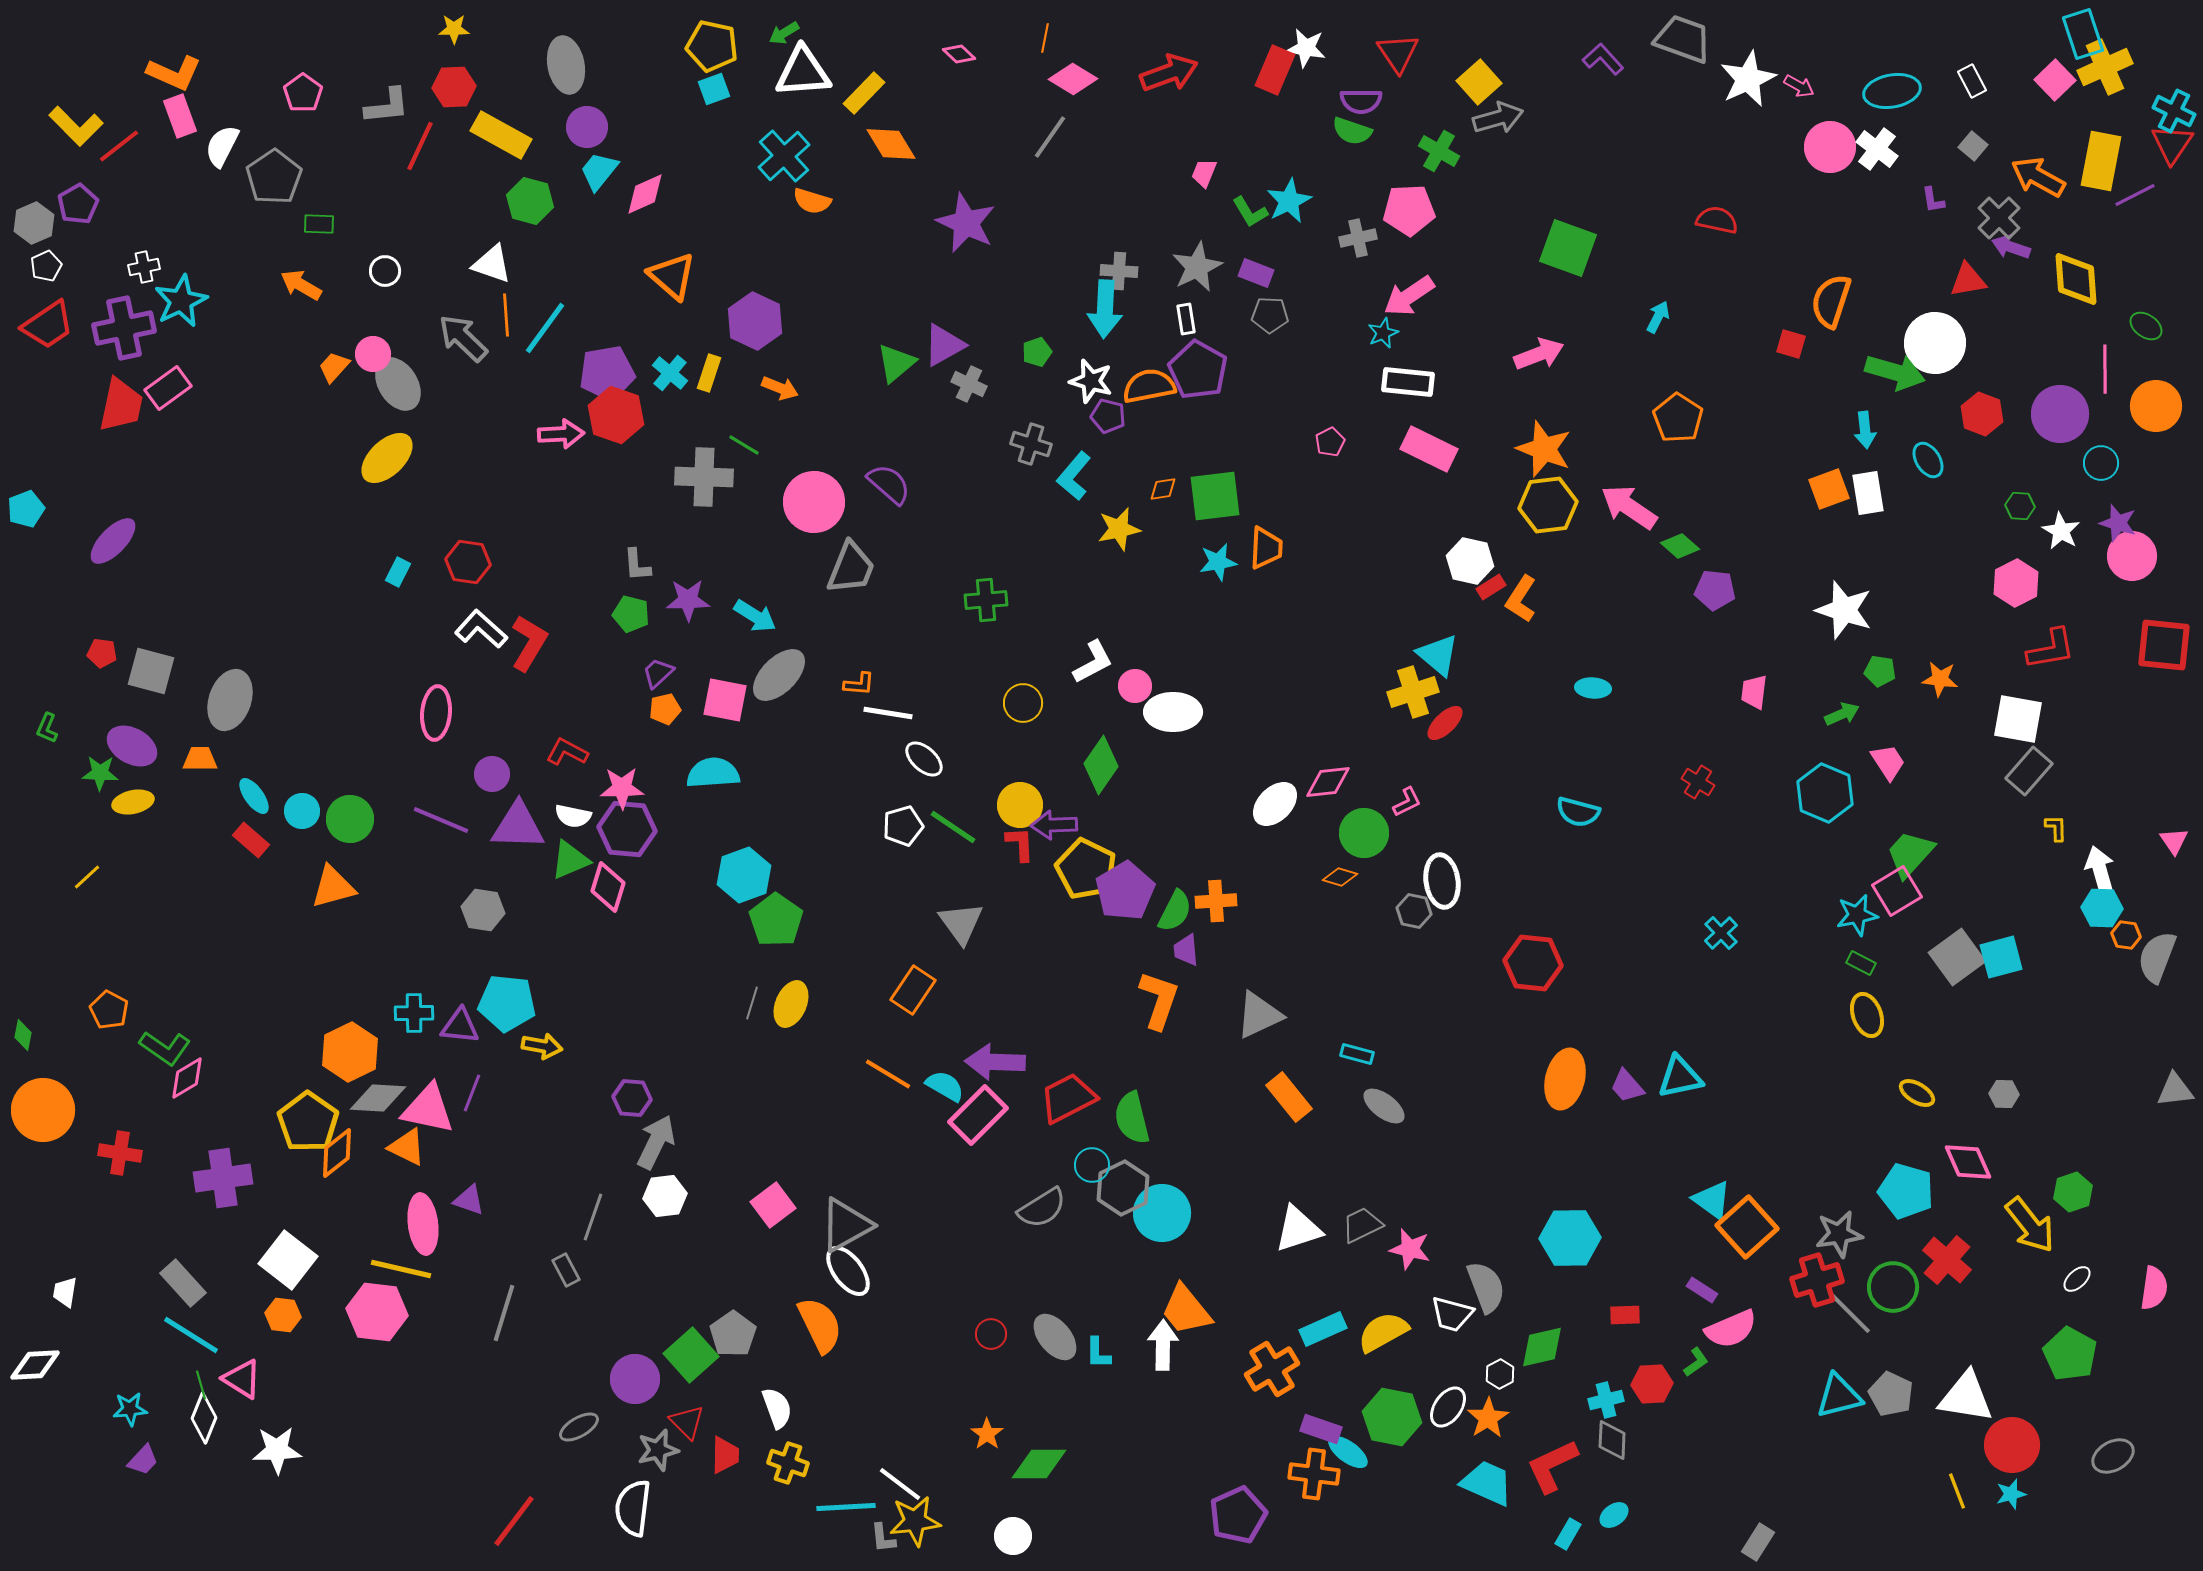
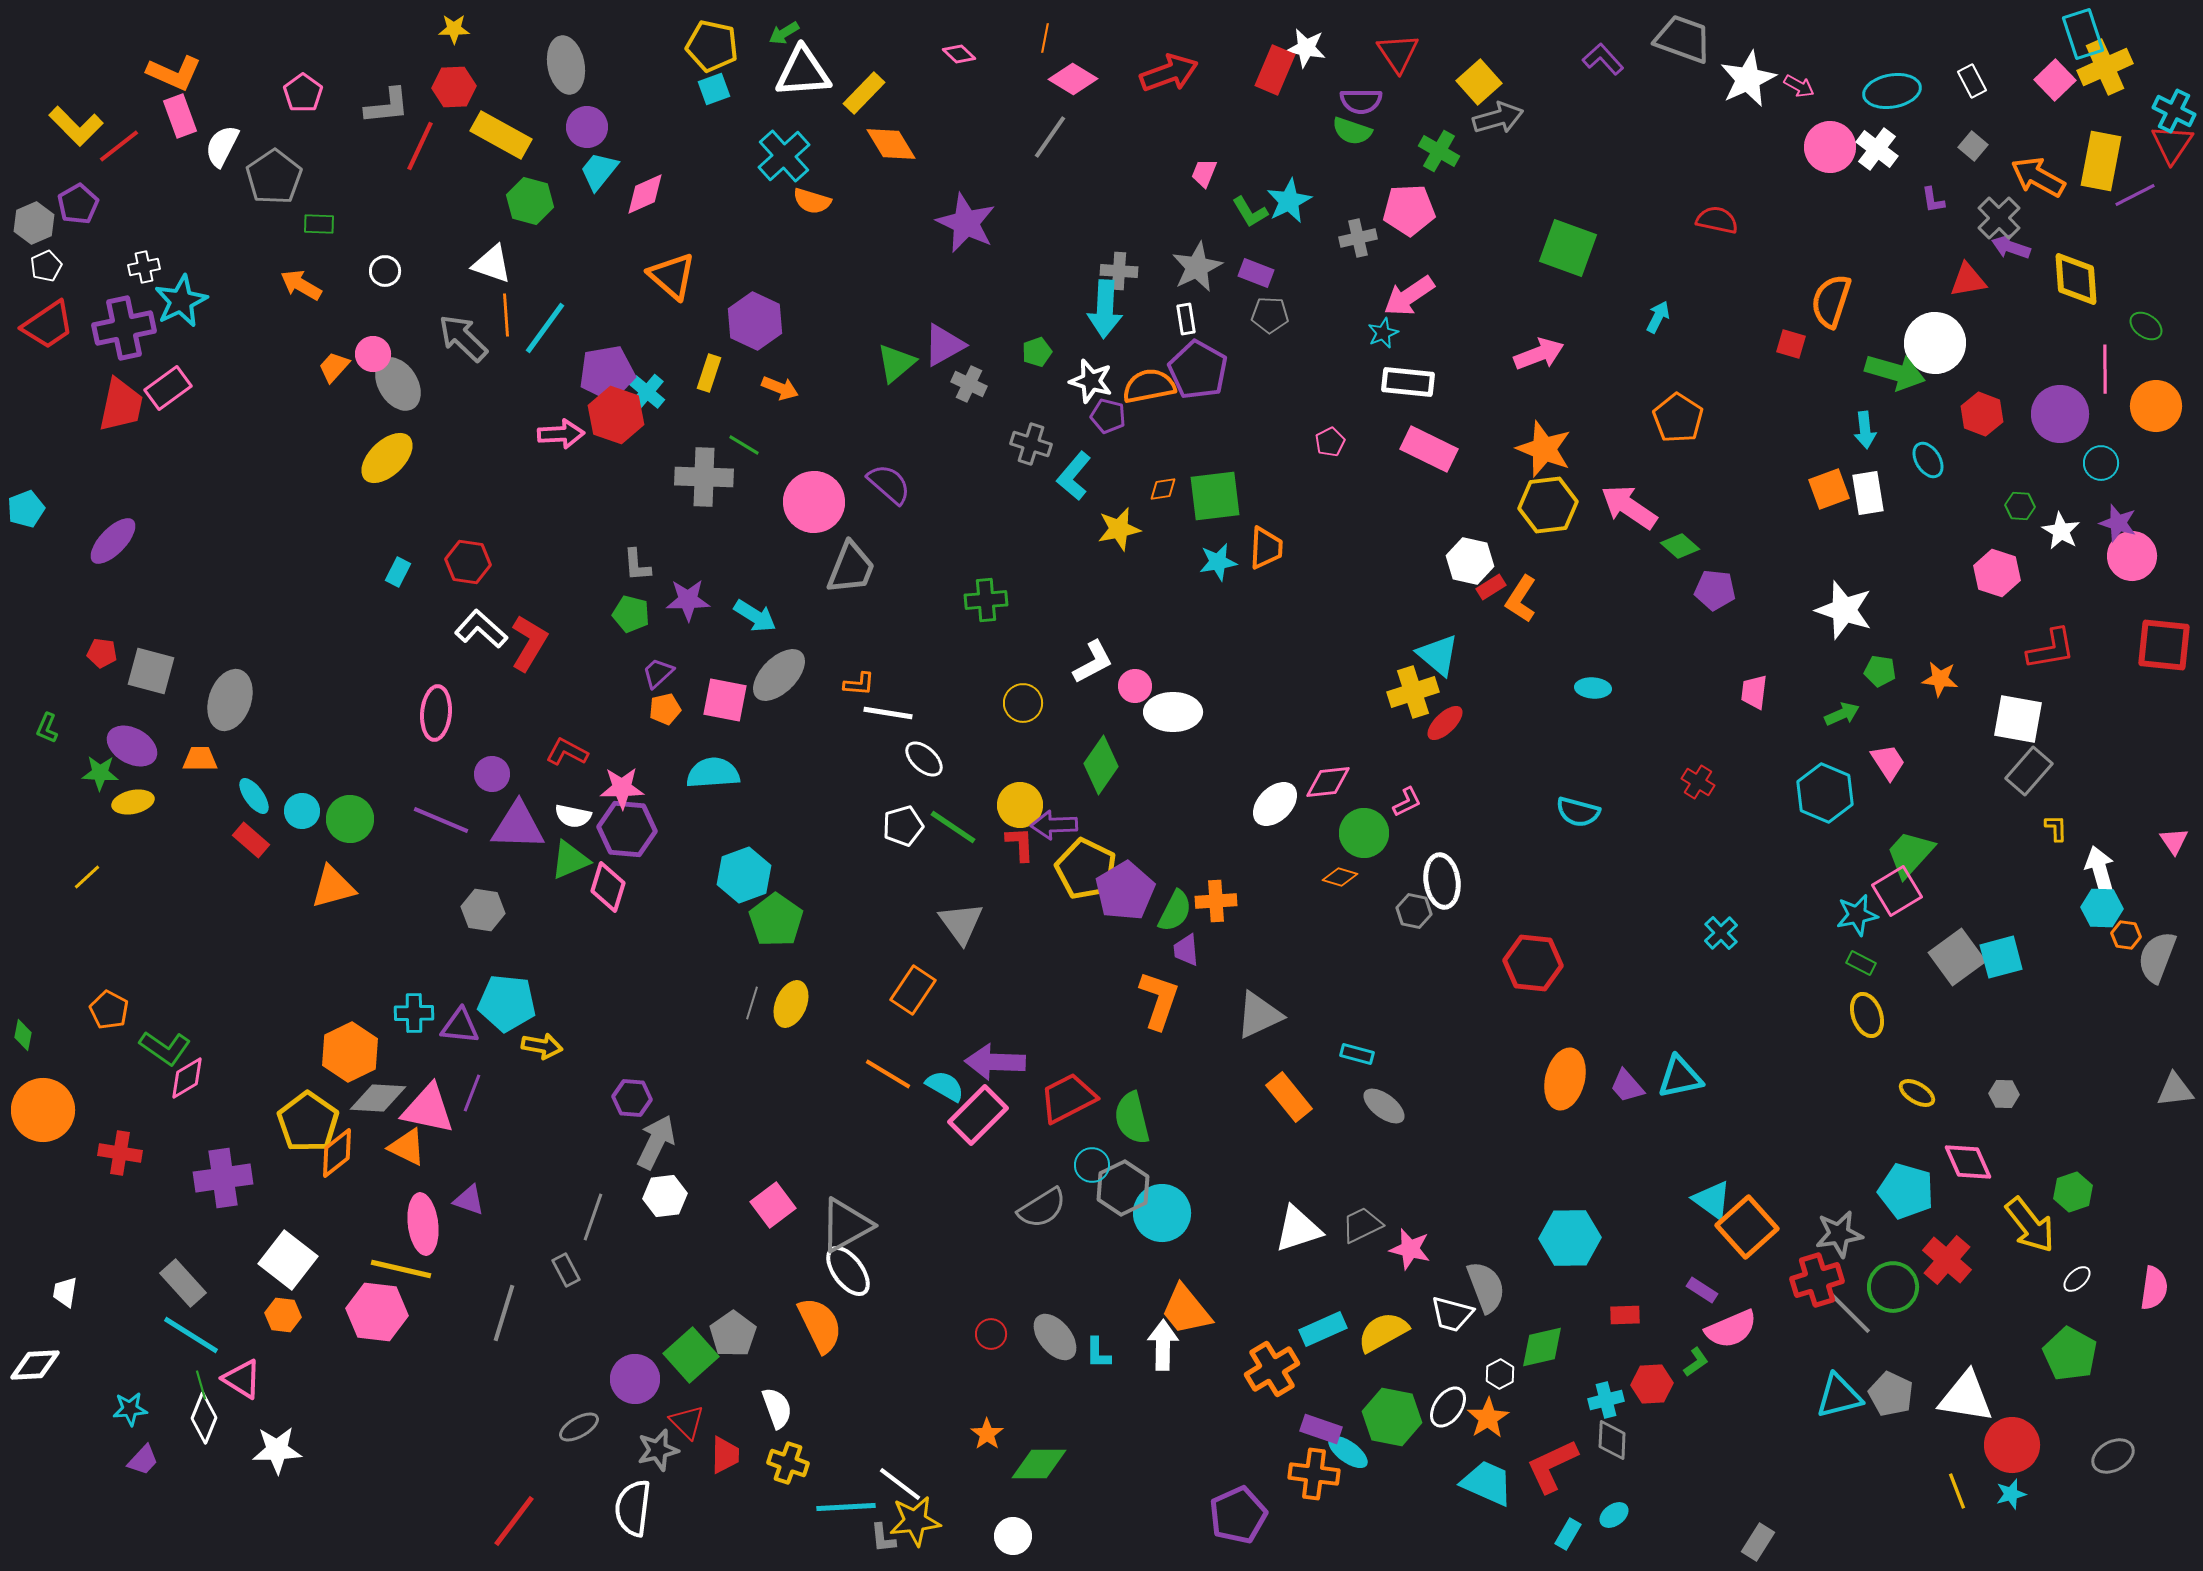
cyan cross at (670, 373): moved 23 px left, 19 px down
pink hexagon at (2016, 583): moved 19 px left, 10 px up; rotated 15 degrees counterclockwise
